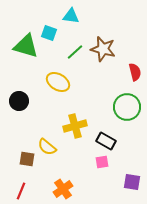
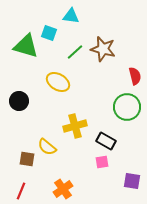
red semicircle: moved 4 px down
purple square: moved 1 px up
